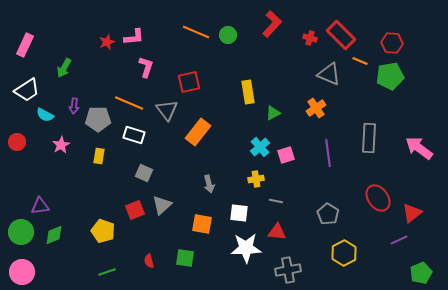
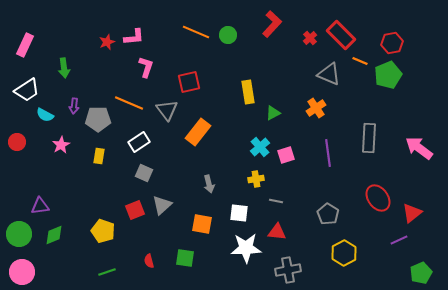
red cross at (310, 38): rotated 32 degrees clockwise
red hexagon at (392, 43): rotated 15 degrees counterclockwise
green arrow at (64, 68): rotated 36 degrees counterclockwise
green pentagon at (390, 76): moved 2 px left, 1 px up; rotated 12 degrees counterclockwise
white rectangle at (134, 135): moved 5 px right, 7 px down; rotated 50 degrees counterclockwise
green circle at (21, 232): moved 2 px left, 2 px down
